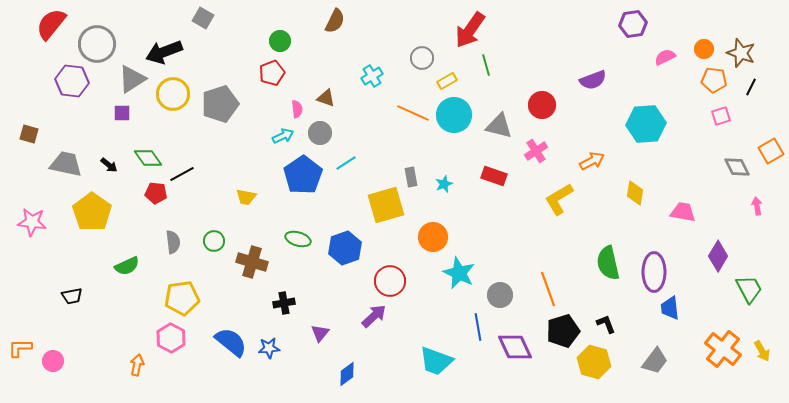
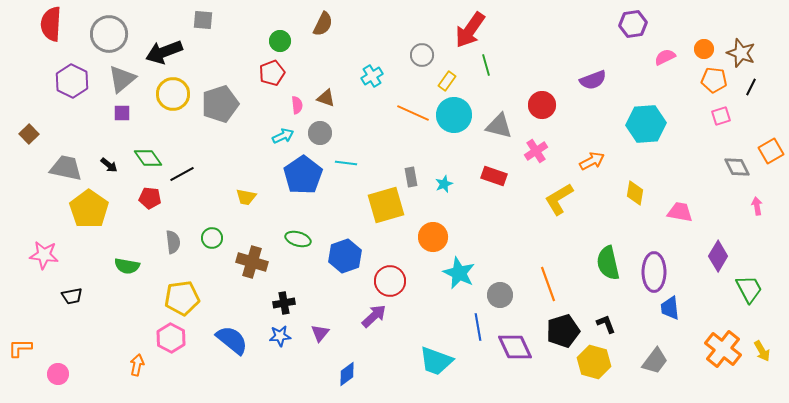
gray square at (203, 18): moved 2 px down; rotated 25 degrees counterclockwise
brown semicircle at (335, 21): moved 12 px left, 3 px down
red semicircle at (51, 24): rotated 36 degrees counterclockwise
gray circle at (97, 44): moved 12 px right, 10 px up
gray circle at (422, 58): moved 3 px up
gray triangle at (132, 79): moved 10 px left; rotated 8 degrees counterclockwise
purple hexagon at (72, 81): rotated 20 degrees clockwise
yellow rectangle at (447, 81): rotated 24 degrees counterclockwise
pink semicircle at (297, 109): moved 4 px up
brown square at (29, 134): rotated 30 degrees clockwise
cyan line at (346, 163): rotated 40 degrees clockwise
gray trapezoid at (66, 164): moved 4 px down
red pentagon at (156, 193): moved 6 px left, 5 px down
yellow pentagon at (92, 212): moved 3 px left, 3 px up
pink trapezoid at (683, 212): moved 3 px left
pink star at (32, 222): moved 12 px right, 33 px down
green circle at (214, 241): moved 2 px left, 3 px up
blue hexagon at (345, 248): moved 8 px down
green semicircle at (127, 266): rotated 35 degrees clockwise
orange line at (548, 289): moved 5 px up
blue semicircle at (231, 342): moved 1 px right, 2 px up
blue star at (269, 348): moved 11 px right, 12 px up
pink circle at (53, 361): moved 5 px right, 13 px down
